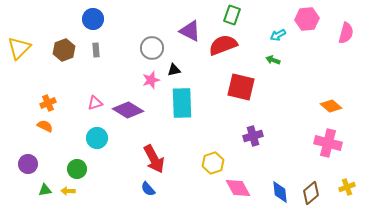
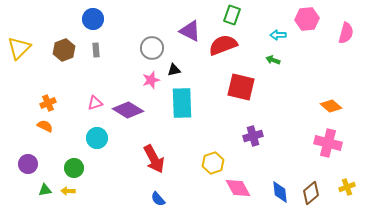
cyan arrow: rotated 28 degrees clockwise
green circle: moved 3 px left, 1 px up
blue semicircle: moved 10 px right, 10 px down
